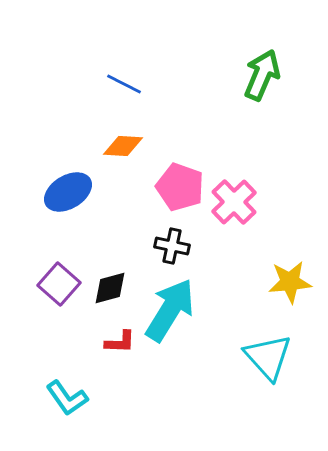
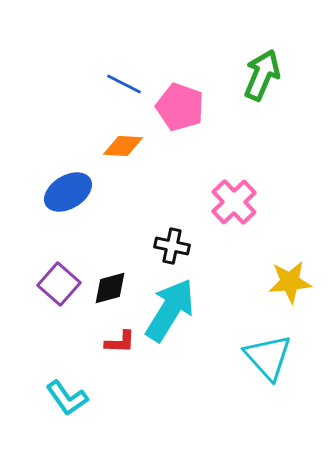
pink pentagon: moved 80 px up
